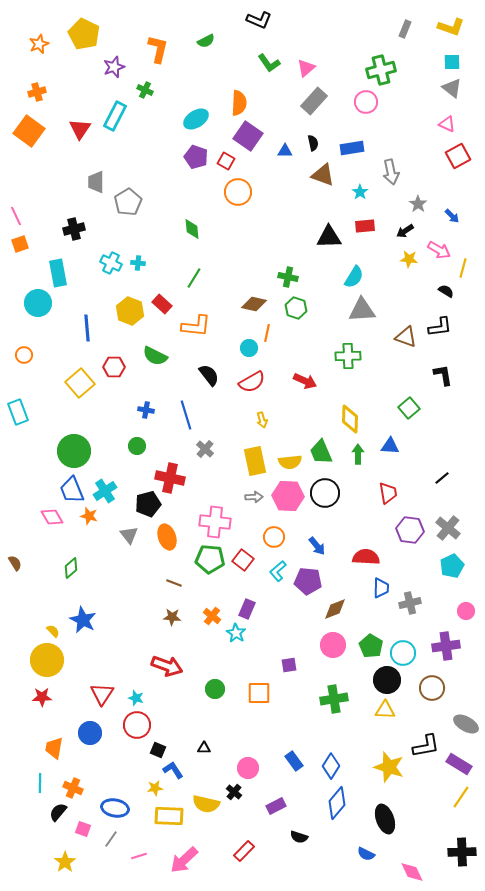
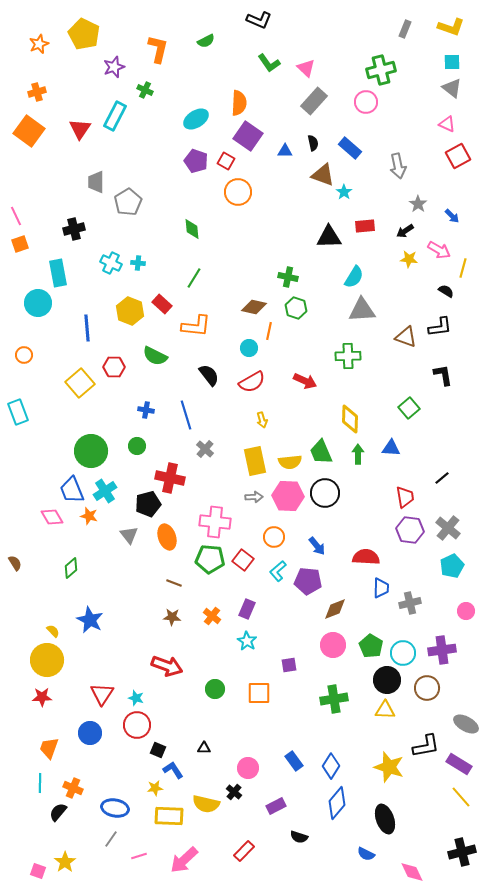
pink triangle at (306, 68): rotated 36 degrees counterclockwise
blue rectangle at (352, 148): moved 2 px left; rotated 50 degrees clockwise
purple pentagon at (196, 157): moved 4 px down
gray arrow at (391, 172): moved 7 px right, 6 px up
cyan star at (360, 192): moved 16 px left
brown diamond at (254, 304): moved 3 px down
orange line at (267, 333): moved 2 px right, 2 px up
blue triangle at (390, 446): moved 1 px right, 2 px down
green circle at (74, 451): moved 17 px right
red trapezoid at (388, 493): moved 17 px right, 4 px down
blue star at (83, 620): moved 7 px right
cyan star at (236, 633): moved 11 px right, 8 px down
purple cross at (446, 646): moved 4 px left, 4 px down
brown circle at (432, 688): moved 5 px left
orange trapezoid at (54, 748): moved 5 px left; rotated 10 degrees clockwise
yellow line at (461, 797): rotated 75 degrees counterclockwise
pink square at (83, 829): moved 45 px left, 42 px down
black cross at (462, 852): rotated 12 degrees counterclockwise
